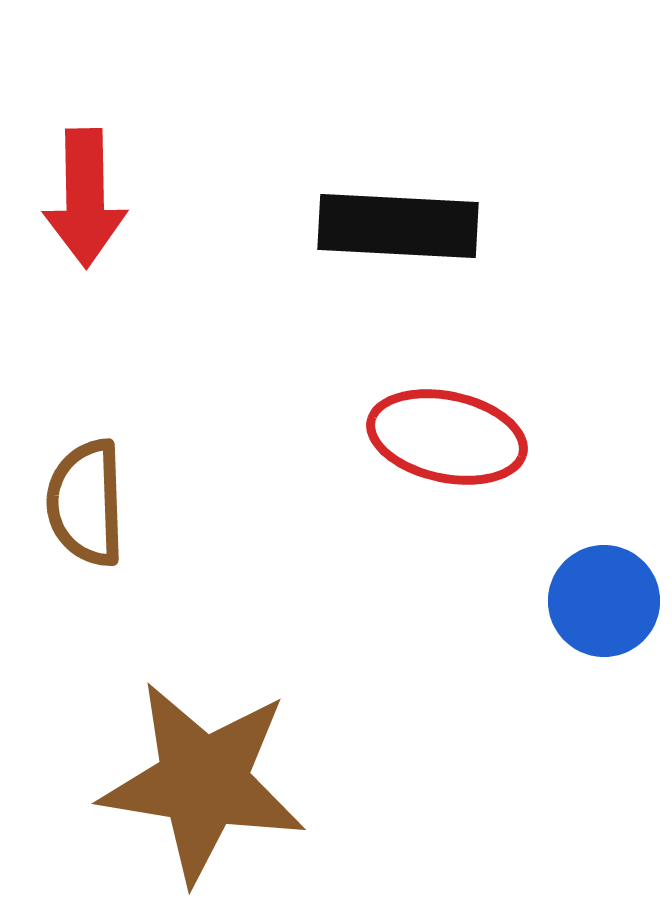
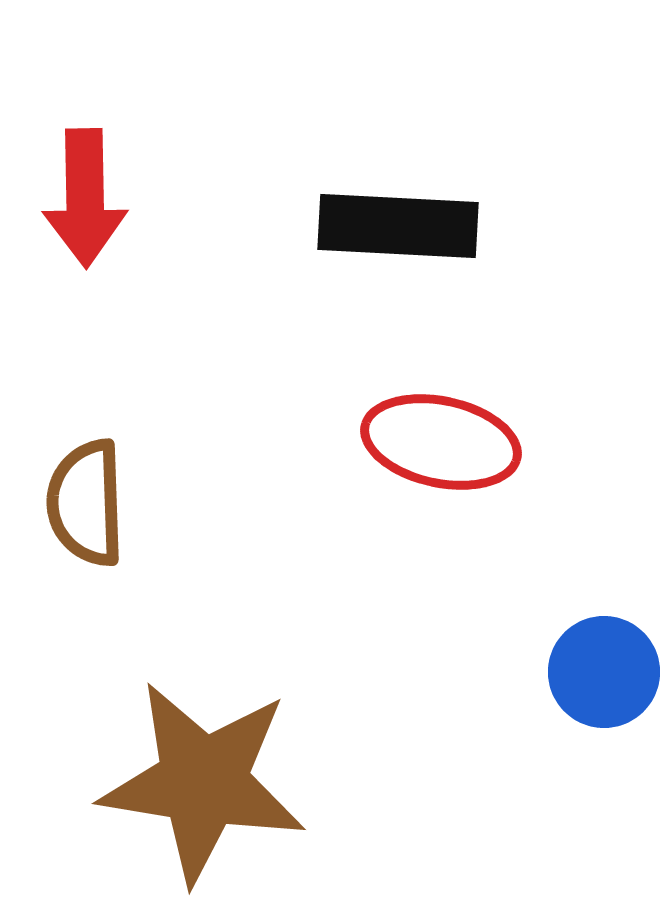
red ellipse: moved 6 px left, 5 px down
blue circle: moved 71 px down
